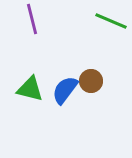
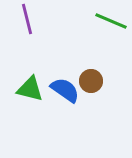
purple line: moved 5 px left
blue semicircle: rotated 88 degrees clockwise
